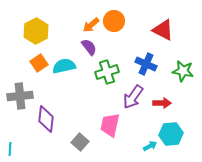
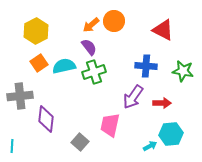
blue cross: moved 2 px down; rotated 20 degrees counterclockwise
green cross: moved 13 px left
cyan line: moved 2 px right, 3 px up
